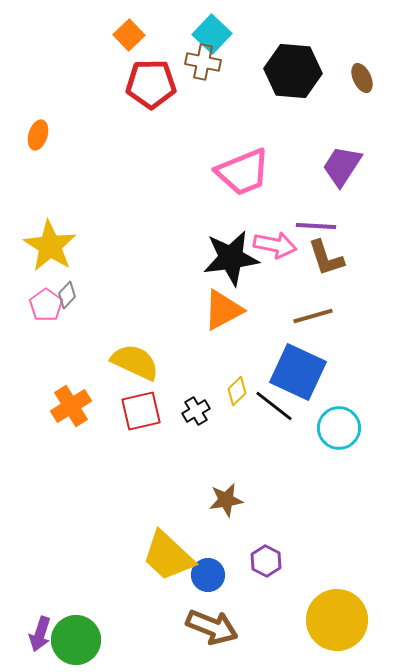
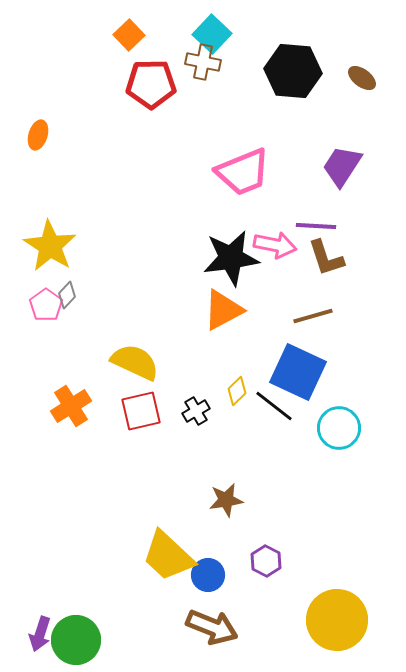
brown ellipse: rotated 28 degrees counterclockwise
